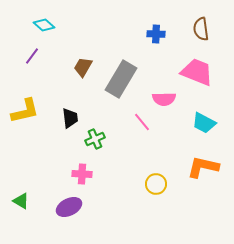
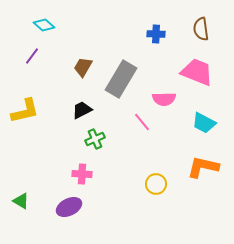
black trapezoid: moved 12 px right, 8 px up; rotated 110 degrees counterclockwise
